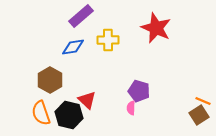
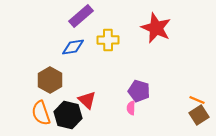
orange line: moved 6 px left, 1 px up
black hexagon: moved 1 px left
